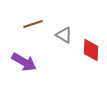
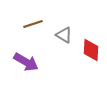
purple arrow: moved 2 px right
